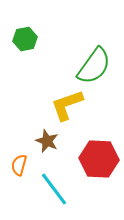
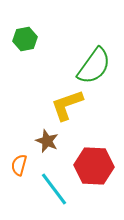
red hexagon: moved 5 px left, 7 px down
